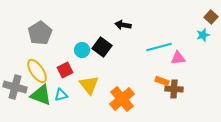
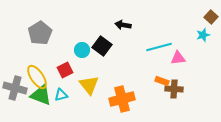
black square: moved 1 px up
yellow ellipse: moved 6 px down
gray cross: moved 1 px down
orange cross: rotated 25 degrees clockwise
